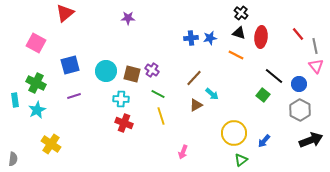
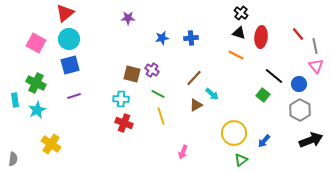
blue star: moved 48 px left
cyan circle: moved 37 px left, 32 px up
